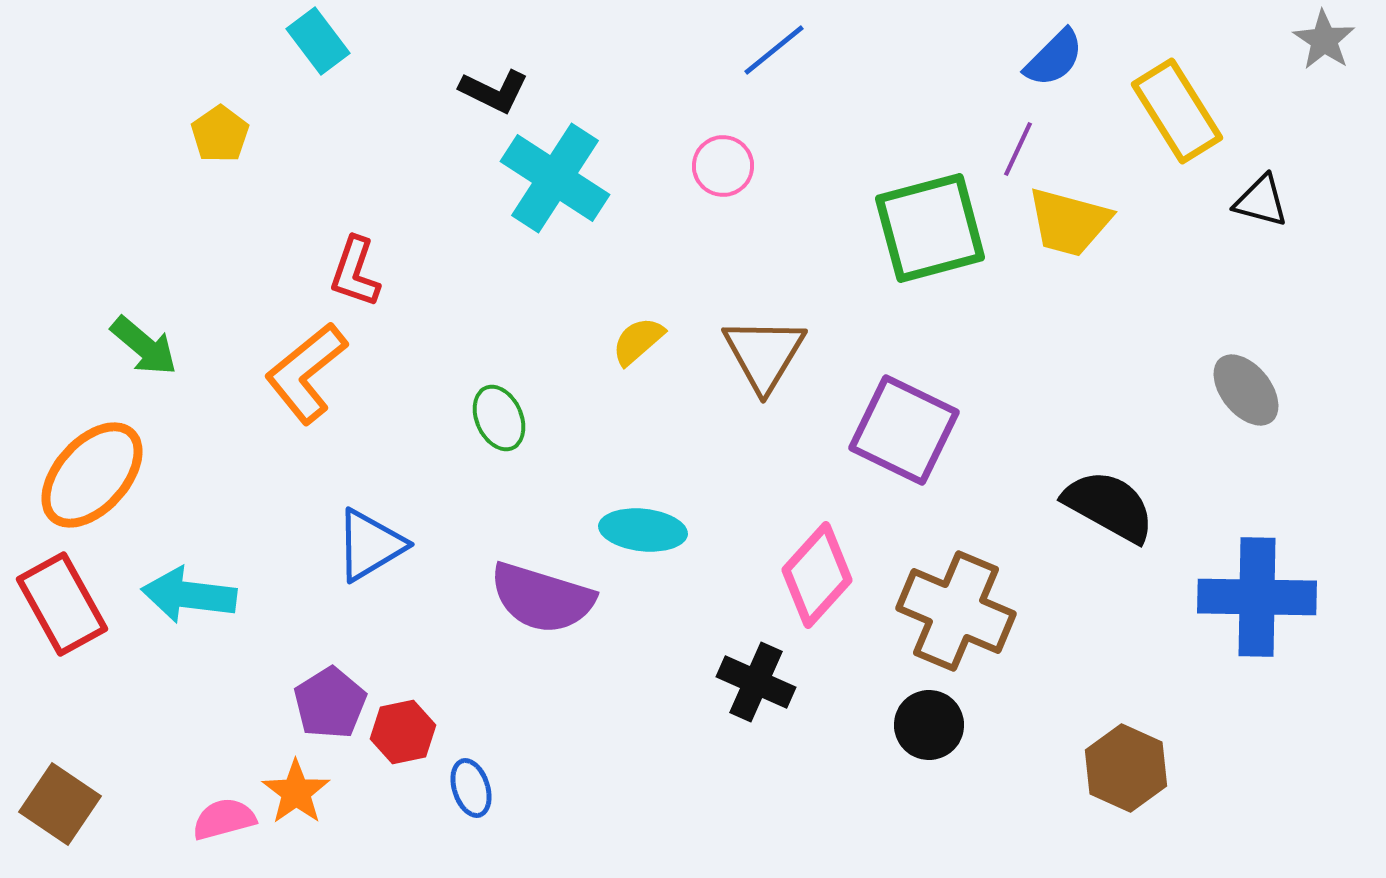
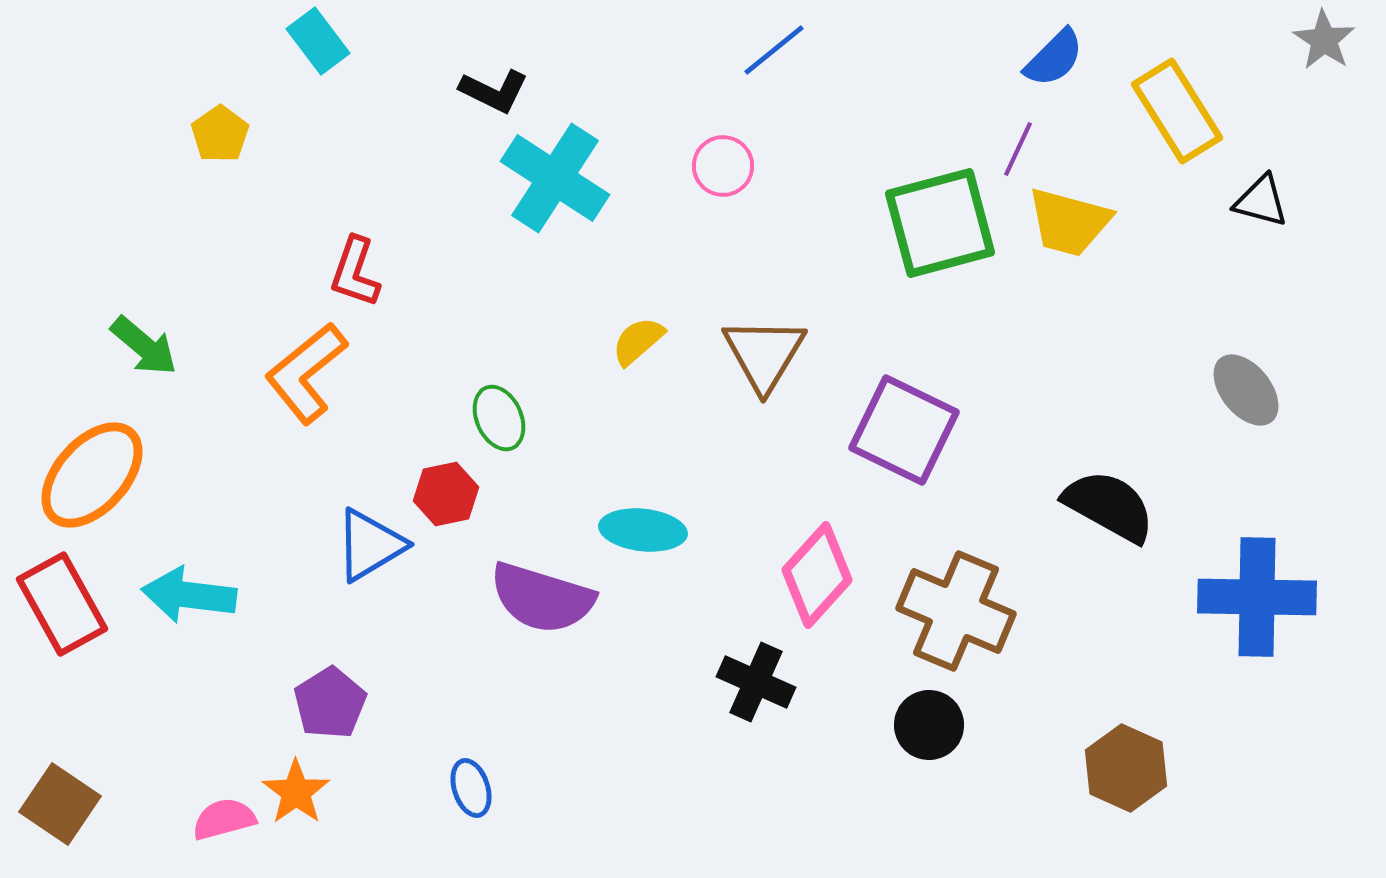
green square: moved 10 px right, 5 px up
red hexagon: moved 43 px right, 238 px up
